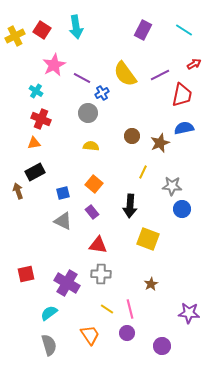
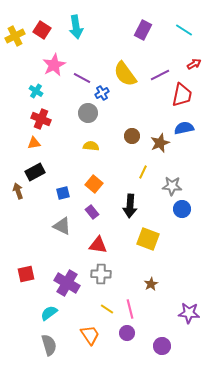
gray triangle at (63, 221): moved 1 px left, 5 px down
